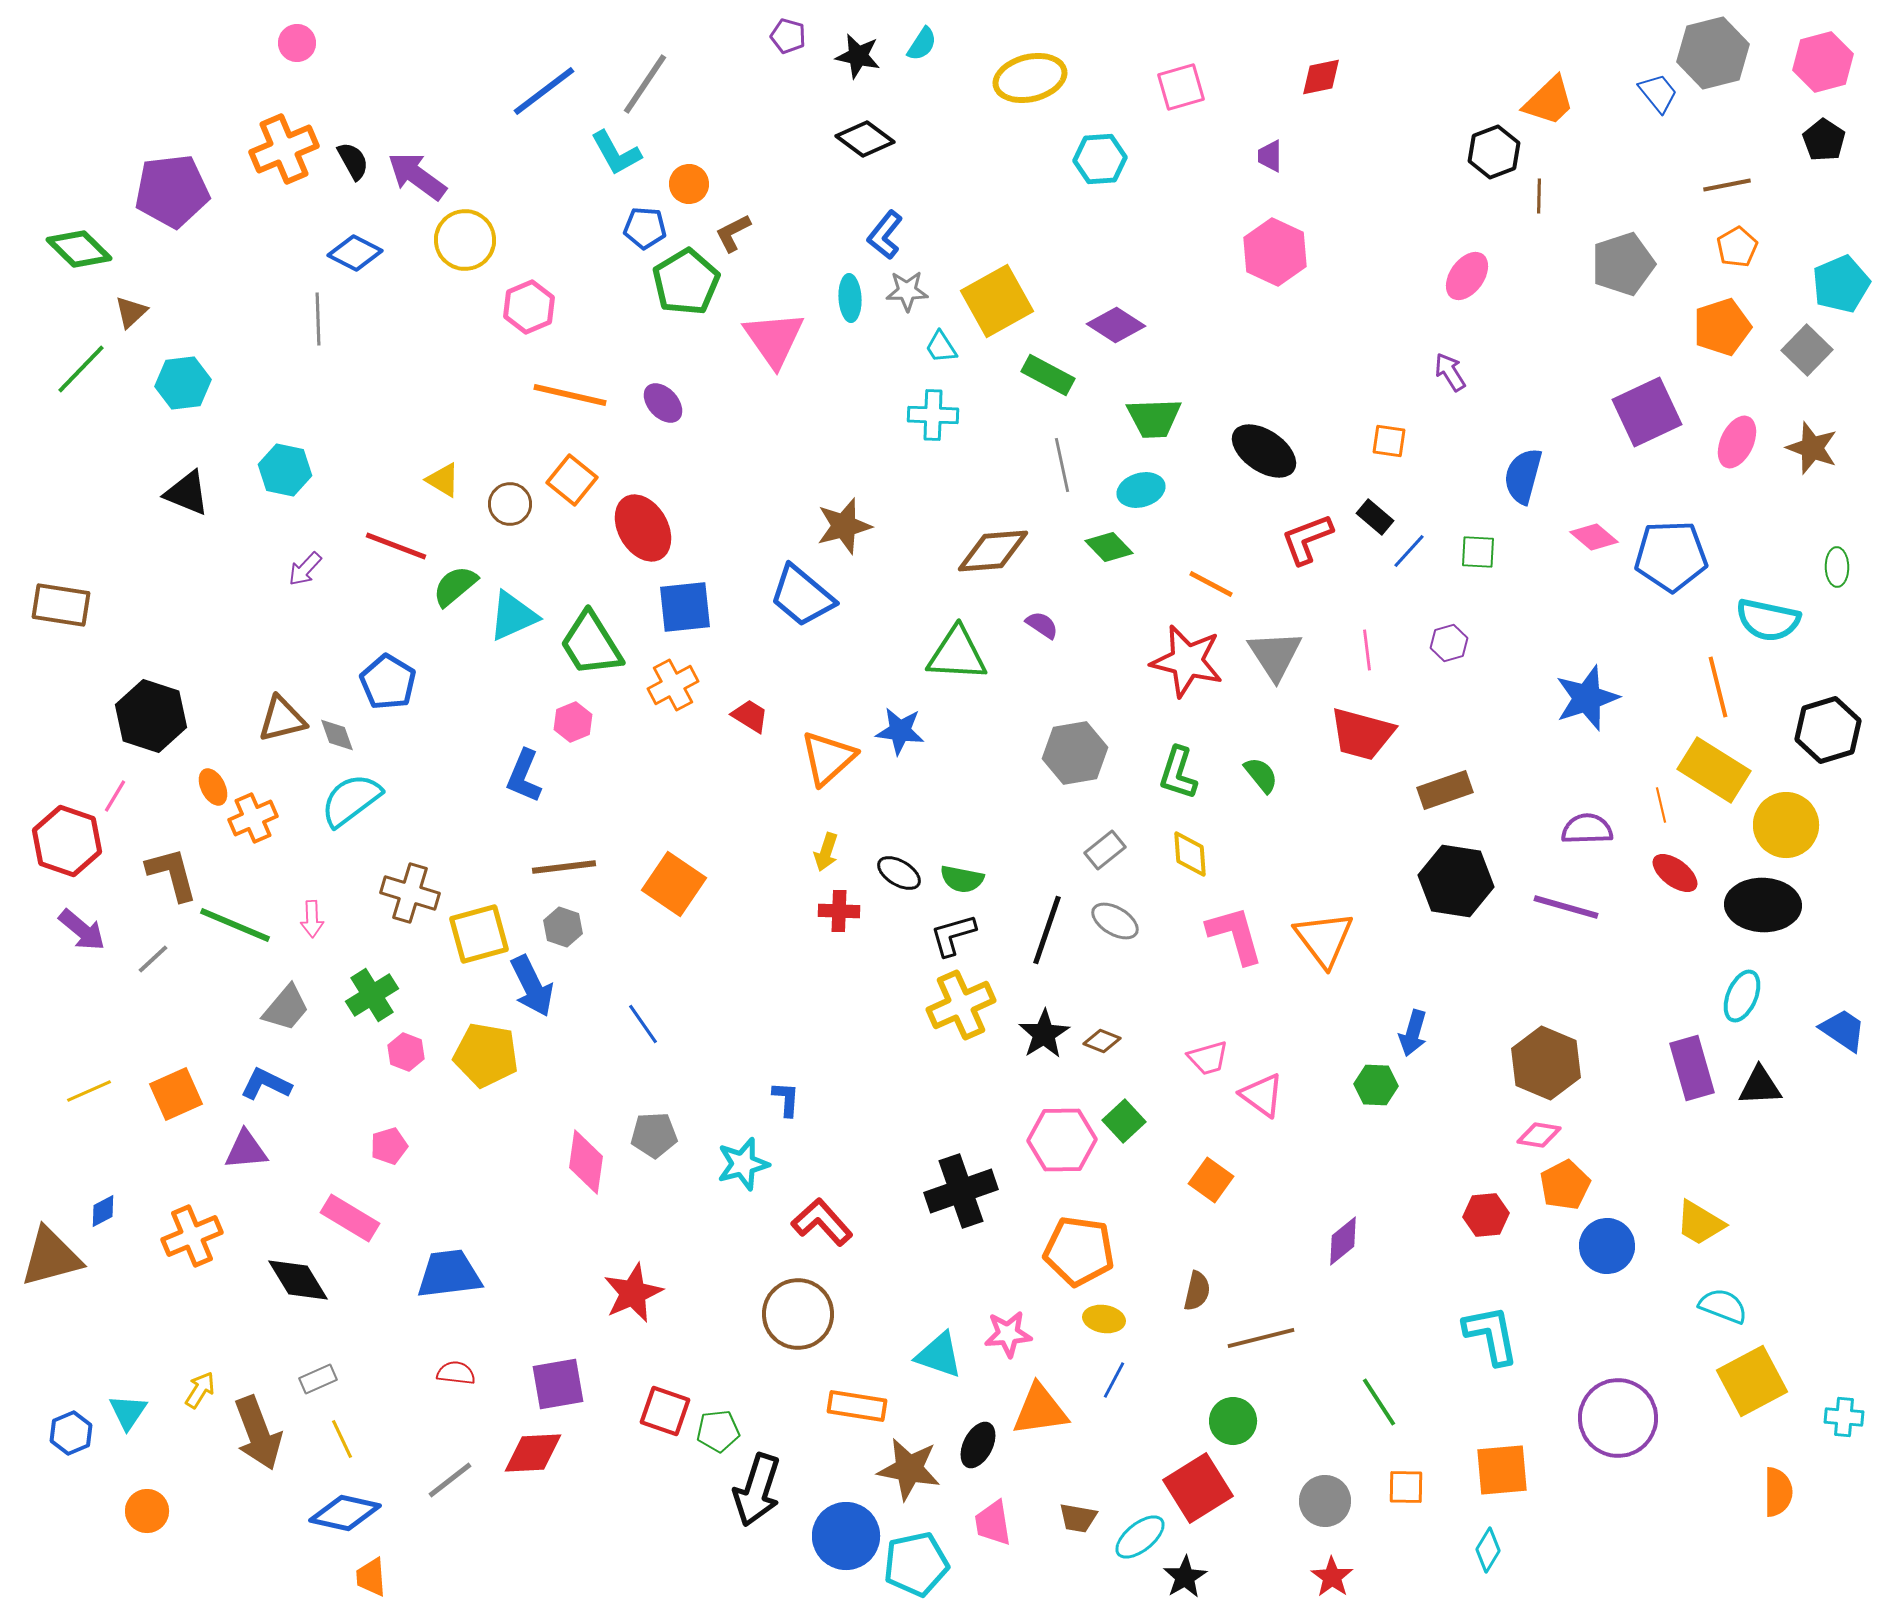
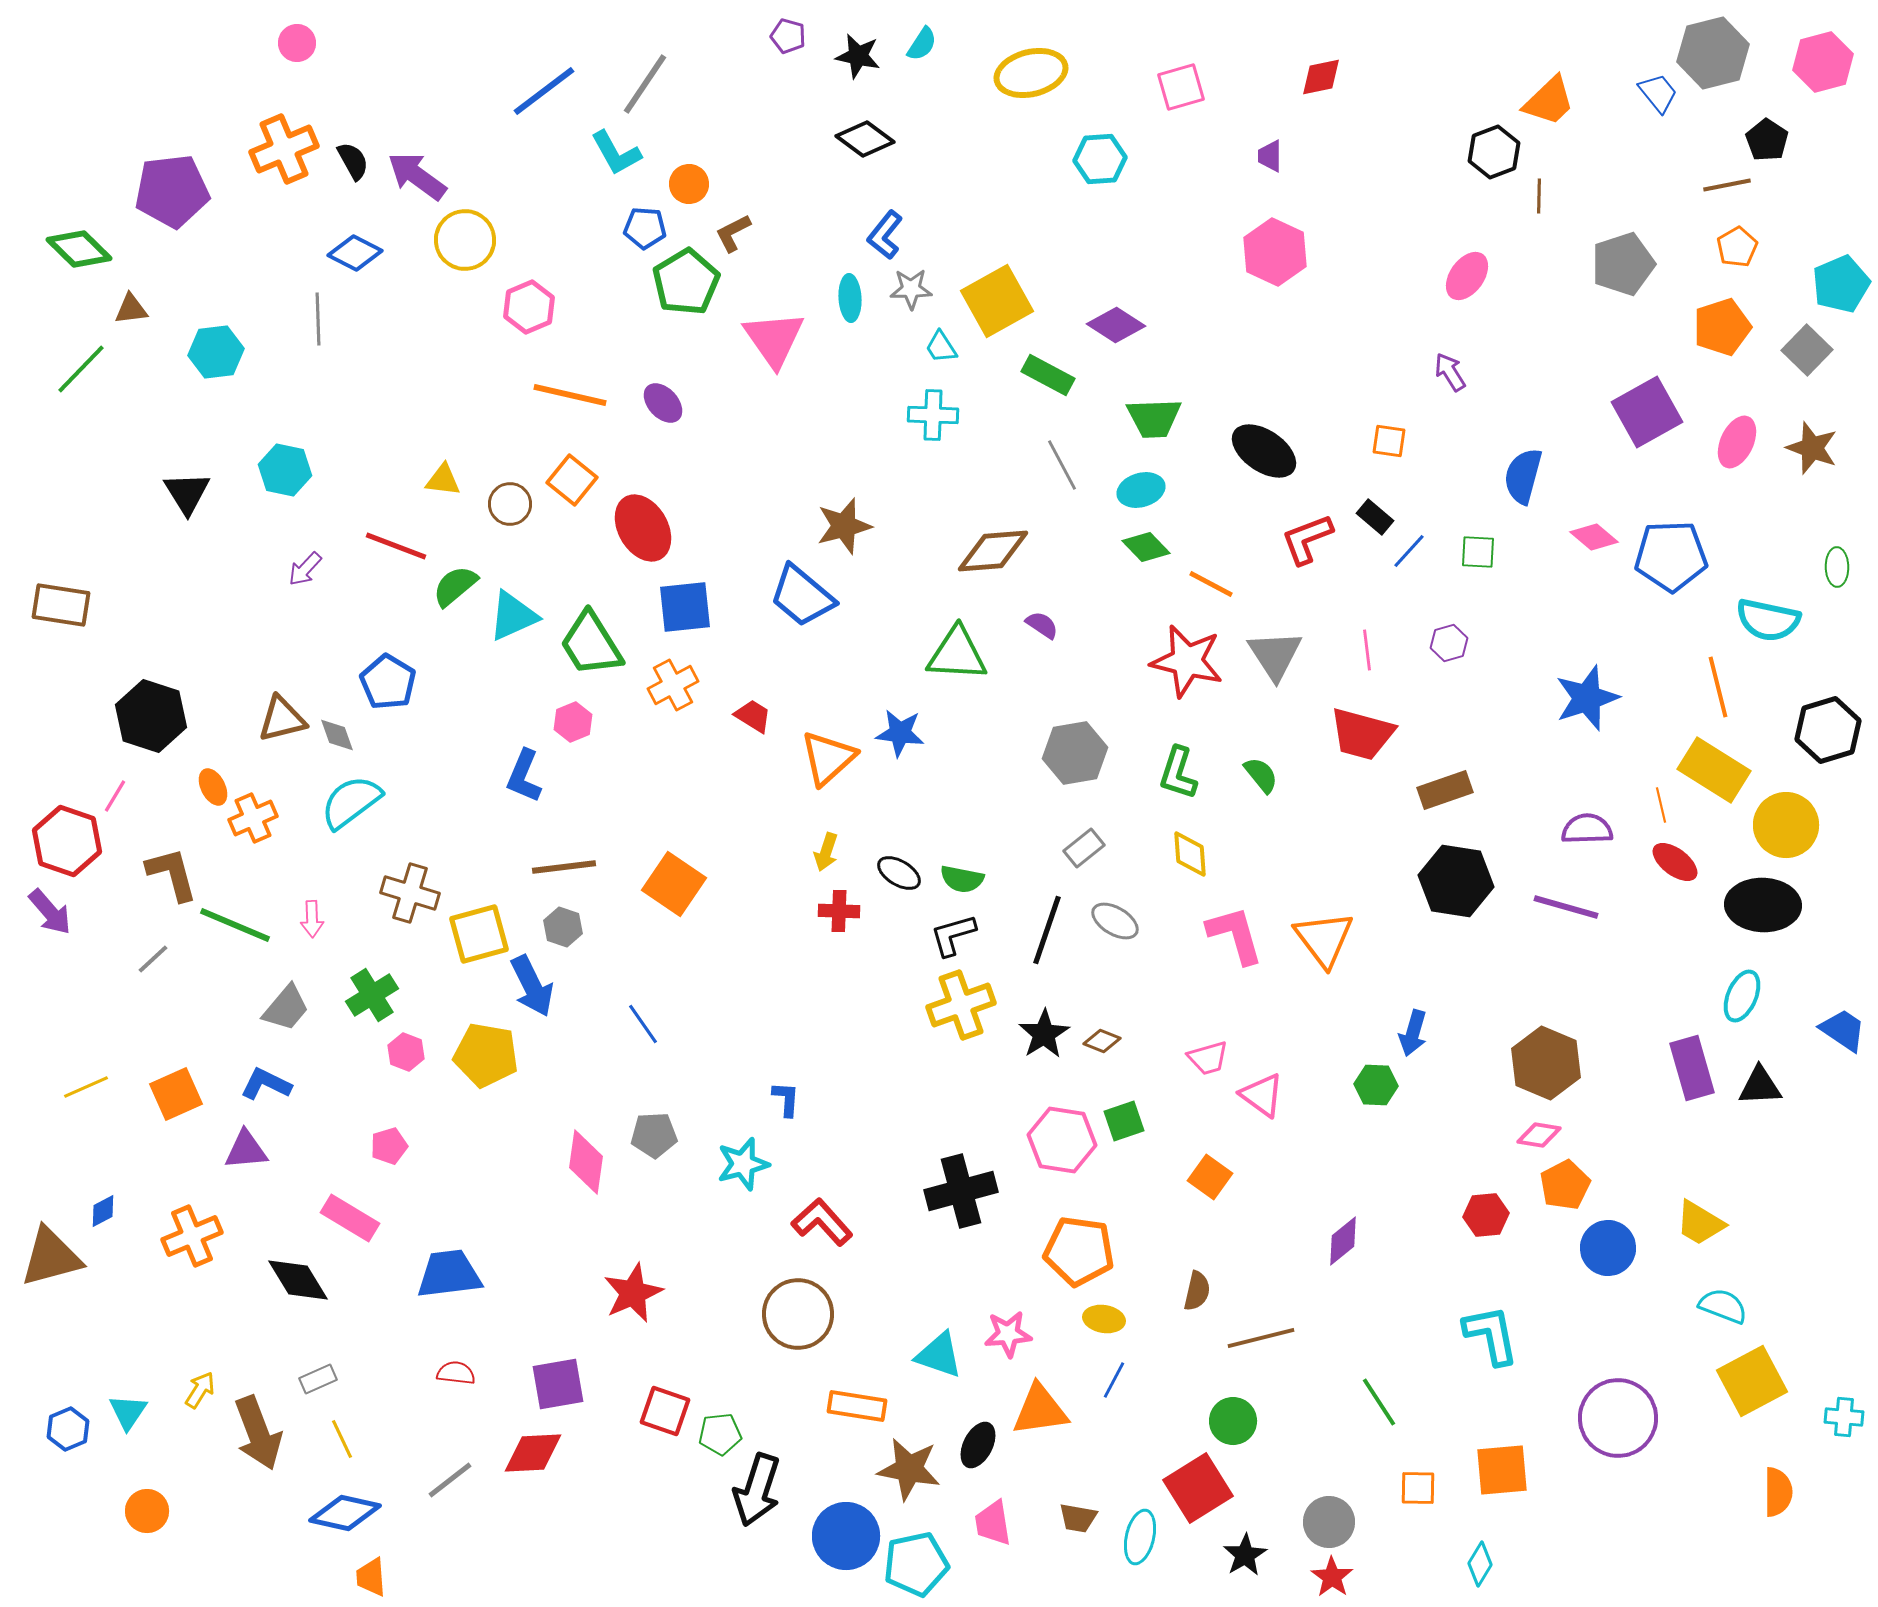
yellow ellipse at (1030, 78): moved 1 px right, 5 px up
black pentagon at (1824, 140): moved 57 px left
gray star at (907, 291): moved 4 px right, 2 px up
brown triangle at (131, 312): moved 3 px up; rotated 36 degrees clockwise
cyan hexagon at (183, 383): moved 33 px right, 31 px up
purple square at (1647, 412): rotated 4 degrees counterclockwise
gray line at (1062, 465): rotated 16 degrees counterclockwise
yellow triangle at (443, 480): rotated 24 degrees counterclockwise
black triangle at (187, 493): rotated 36 degrees clockwise
green diamond at (1109, 547): moved 37 px right
red trapezoid at (750, 716): moved 3 px right
blue star at (900, 731): moved 2 px down
cyan semicircle at (351, 800): moved 2 px down
gray rectangle at (1105, 850): moved 21 px left, 2 px up
red ellipse at (1675, 873): moved 11 px up
purple arrow at (82, 930): moved 32 px left, 18 px up; rotated 9 degrees clockwise
yellow cross at (961, 1005): rotated 4 degrees clockwise
yellow line at (89, 1091): moved 3 px left, 4 px up
green square at (1124, 1121): rotated 24 degrees clockwise
pink hexagon at (1062, 1140): rotated 10 degrees clockwise
orange square at (1211, 1180): moved 1 px left, 3 px up
black cross at (961, 1191): rotated 4 degrees clockwise
blue circle at (1607, 1246): moved 1 px right, 2 px down
green pentagon at (718, 1431): moved 2 px right, 3 px down
blue hexagon at (71, 1433): moved 3 px left, 4 px up
orange square at (1406, 1487): moved 12 px right, 1 px down
gray circle at (1325, 1501): moved 4 px right, 21 px down
cyan ellipse at (1140, 1537): rotated 38 degrees counterclockwise
cyan diamond at (1488, 1550): moved 8 px left, 14 px down
black star at (1185, 1577): moved 60 px right, 22 px up
